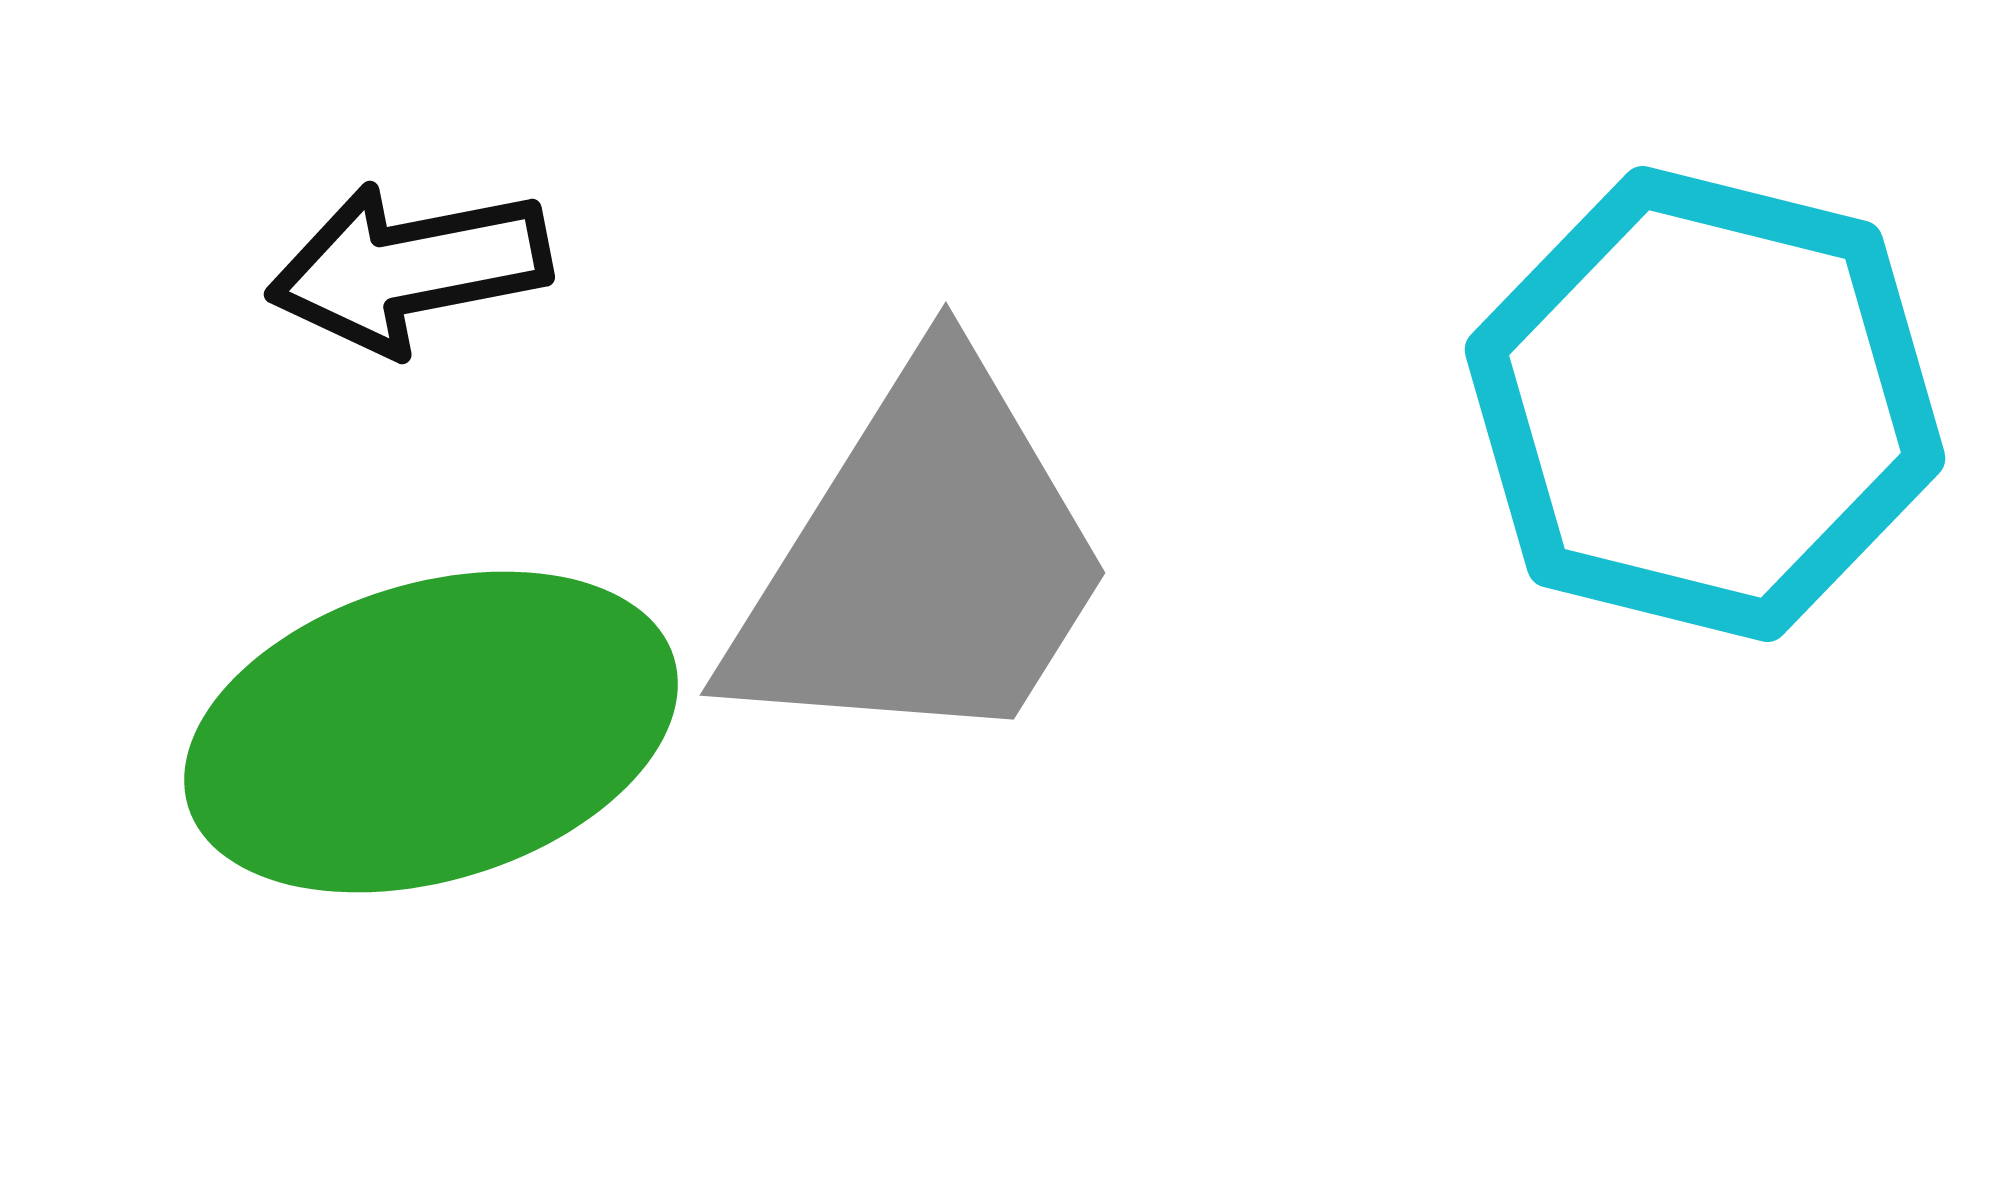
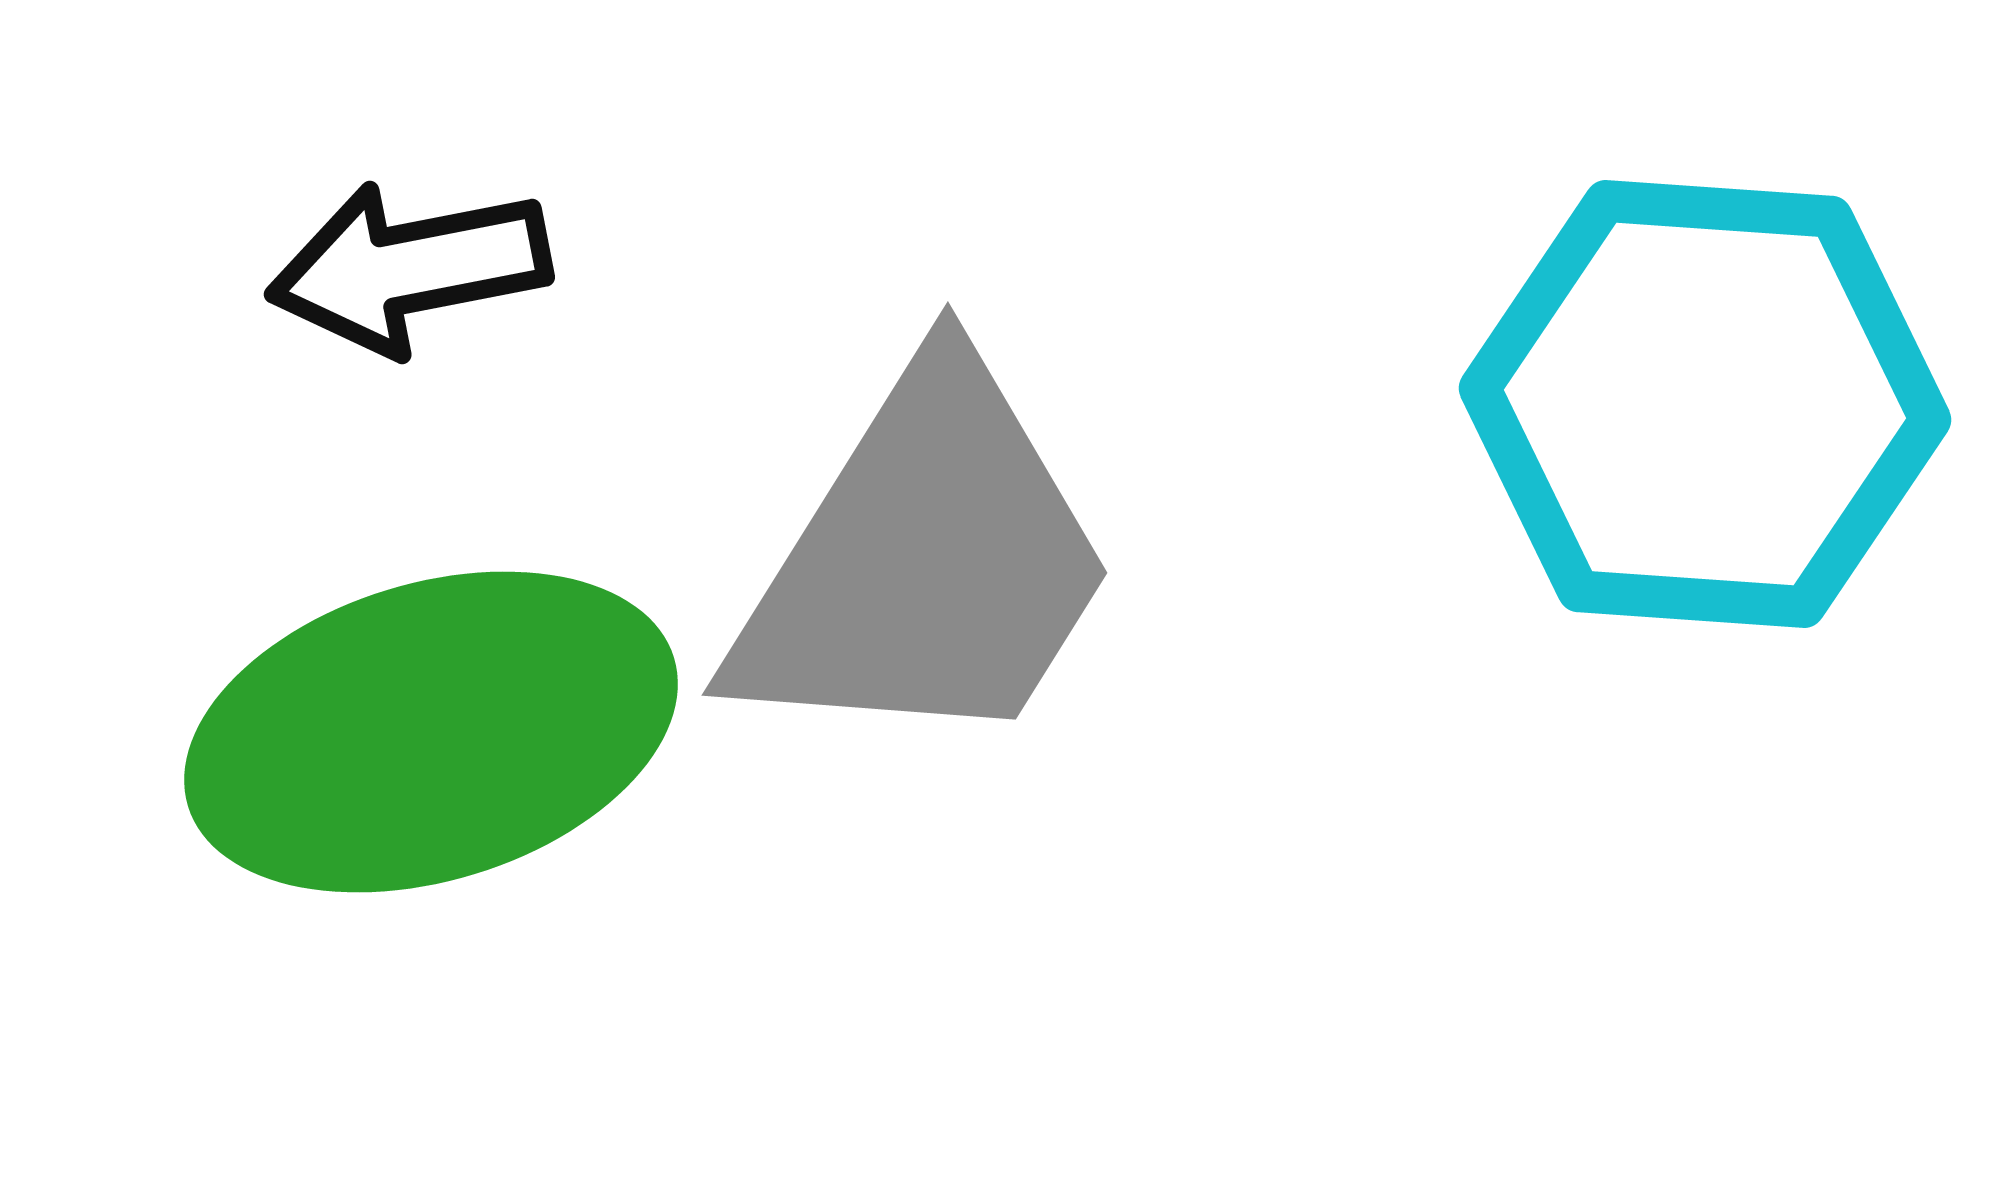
cyan hexagon: rotated 10 degrees counterclockwise
gray trapezoid: moved 2 px right
